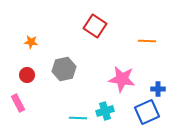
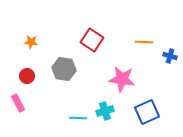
red square: moved 3 px left, 14 px down
orange line: moved 3 px left, 1 px down
gray hexagon: rotated 20 degrees clockwise
red circle: moved 1 px down
blue cross: moved 12 px right, 33 px up; rotated 16 degrees clockwise
